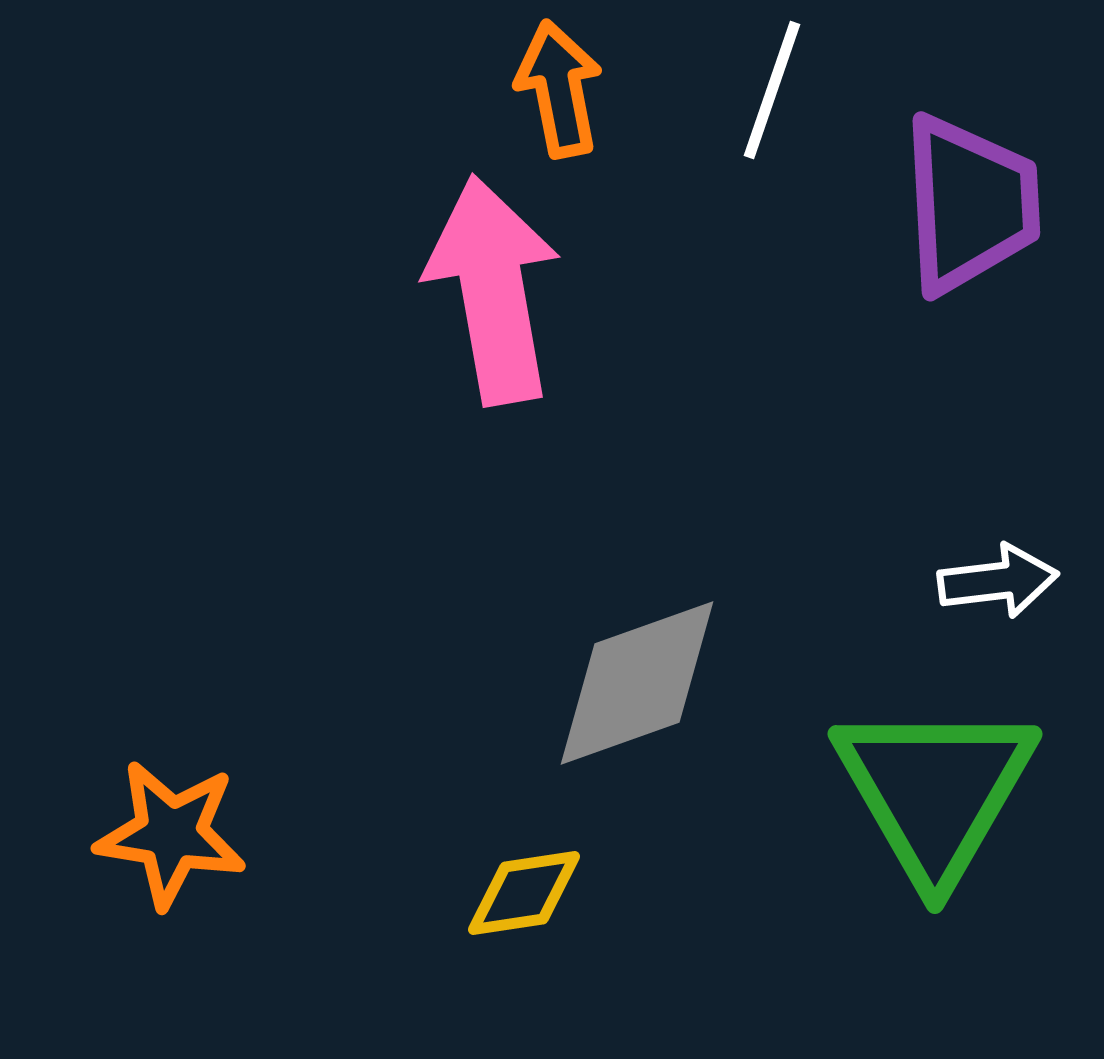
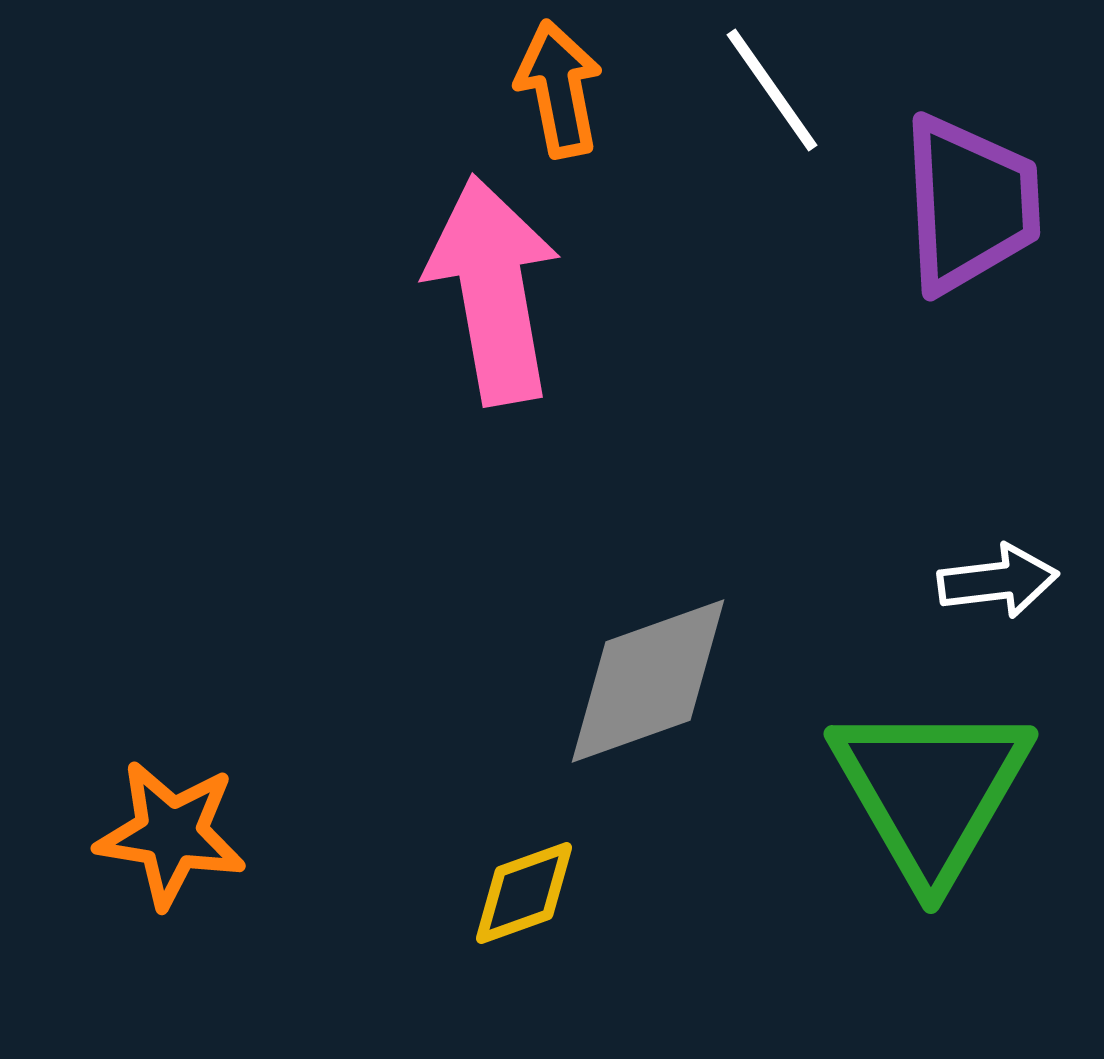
white line: rotated 54 degrees counterclockwise
gray diamond: moved 11 px right, 2 px up
green triangle: moved 4 px left
yellow diamond: rotated 11 degrees counterclockwise
